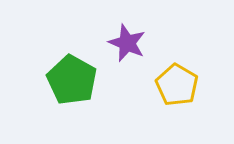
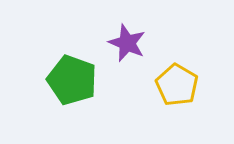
green pentagon: rotated 9 degrees counterclockwise
